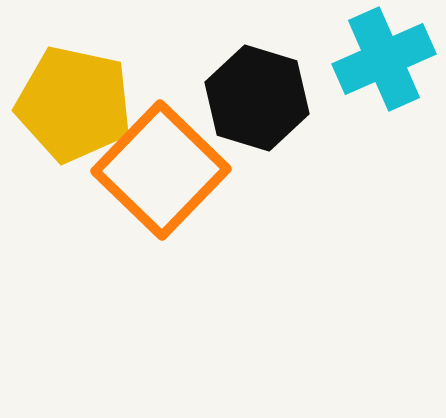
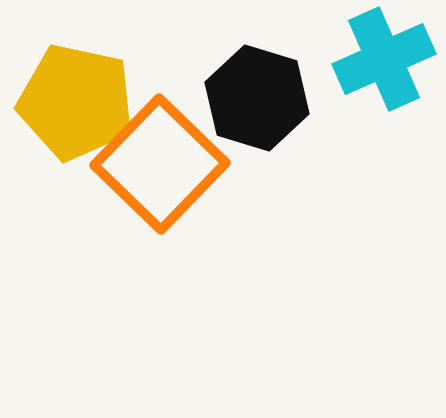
yellow pentagon: moved 2 px right, 2 px up
orange square: moved 1 px left, 6 px up
